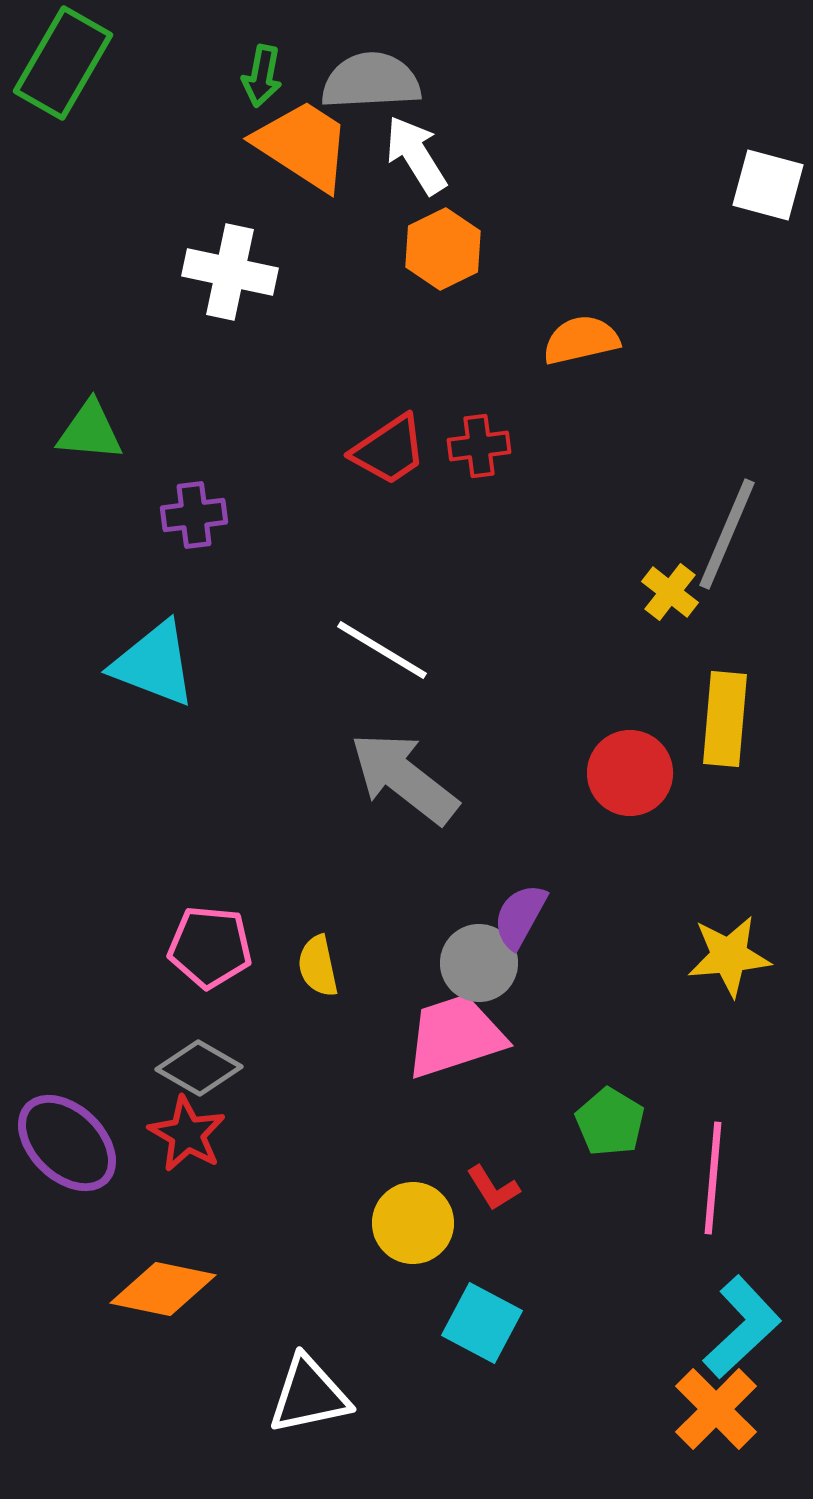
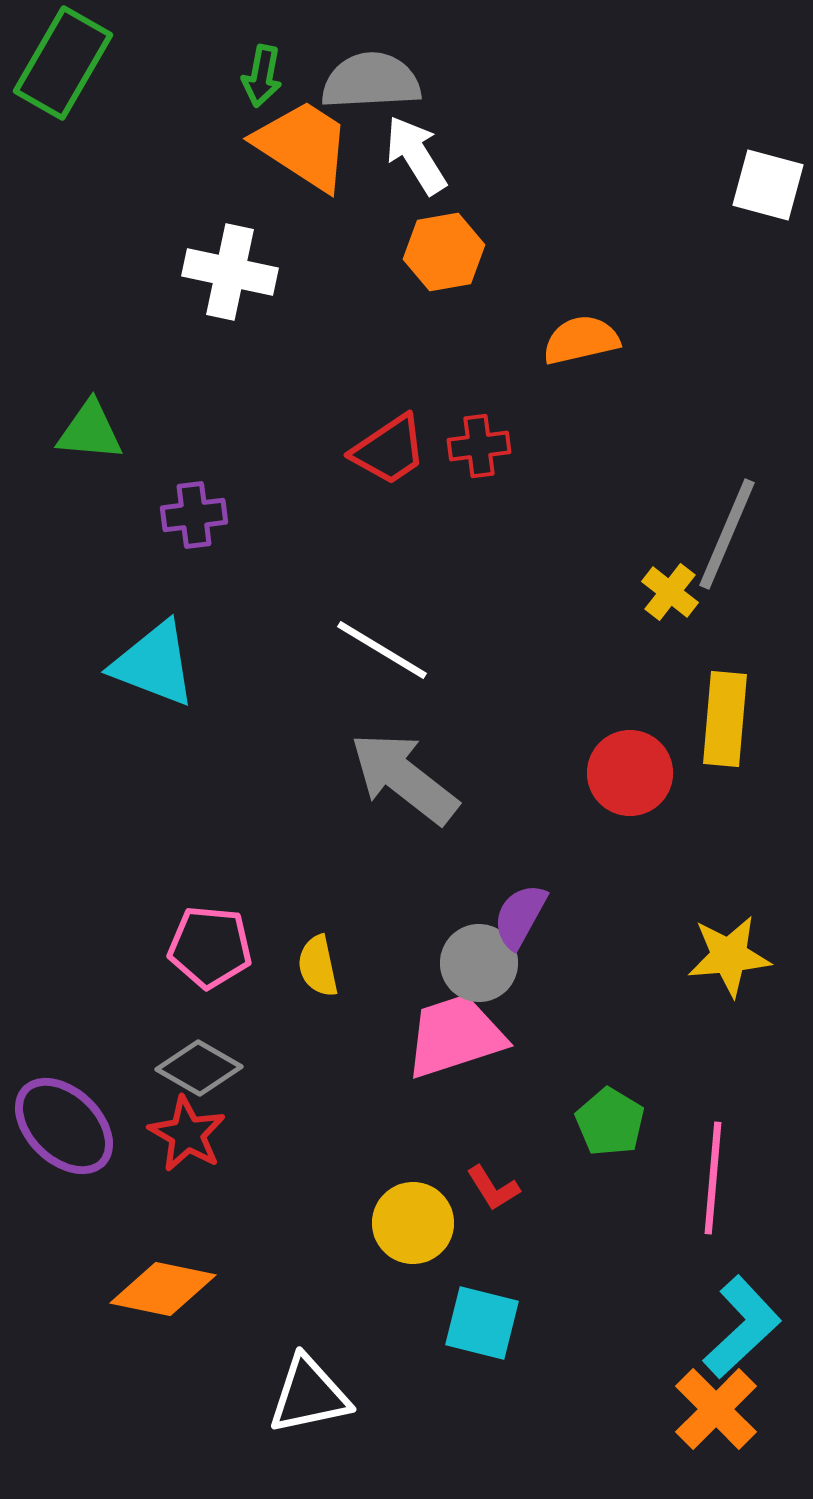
orange hexagon: moved 1 px right, 3 px down; rotated 16 degrees clockwise
purple ellipse: moved 3 px left, 17 px up
cyan square: rotated 14 degrees counterclockwise
